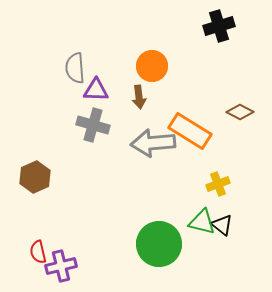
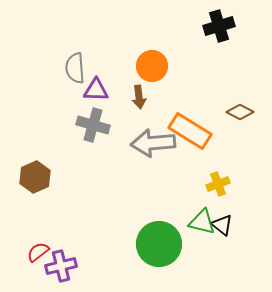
red semicircle: rotated 65 degrees clockwise
